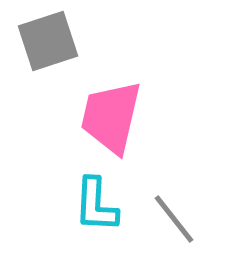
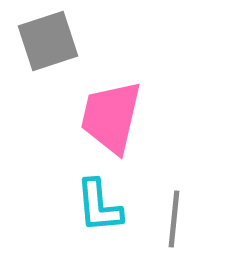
cyan L-shape: moved 3 px right, 1 px down; rotated 8 degrees counterclockwise
gray line: rotated 44 degrees clockwise
